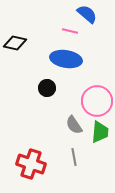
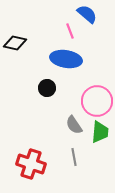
pink line: rotated 56 degrees clockwise
